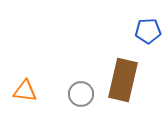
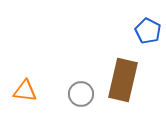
blue pentagon: rotated 30 degrees clockwise
